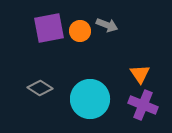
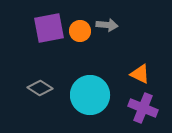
gray arrow: rotated 15 degrees counterclockwise
orange triangle: rotated 30 degrees counterclockwise
cyan circle: moved 4 px up
purple cross: moved 3 px down
